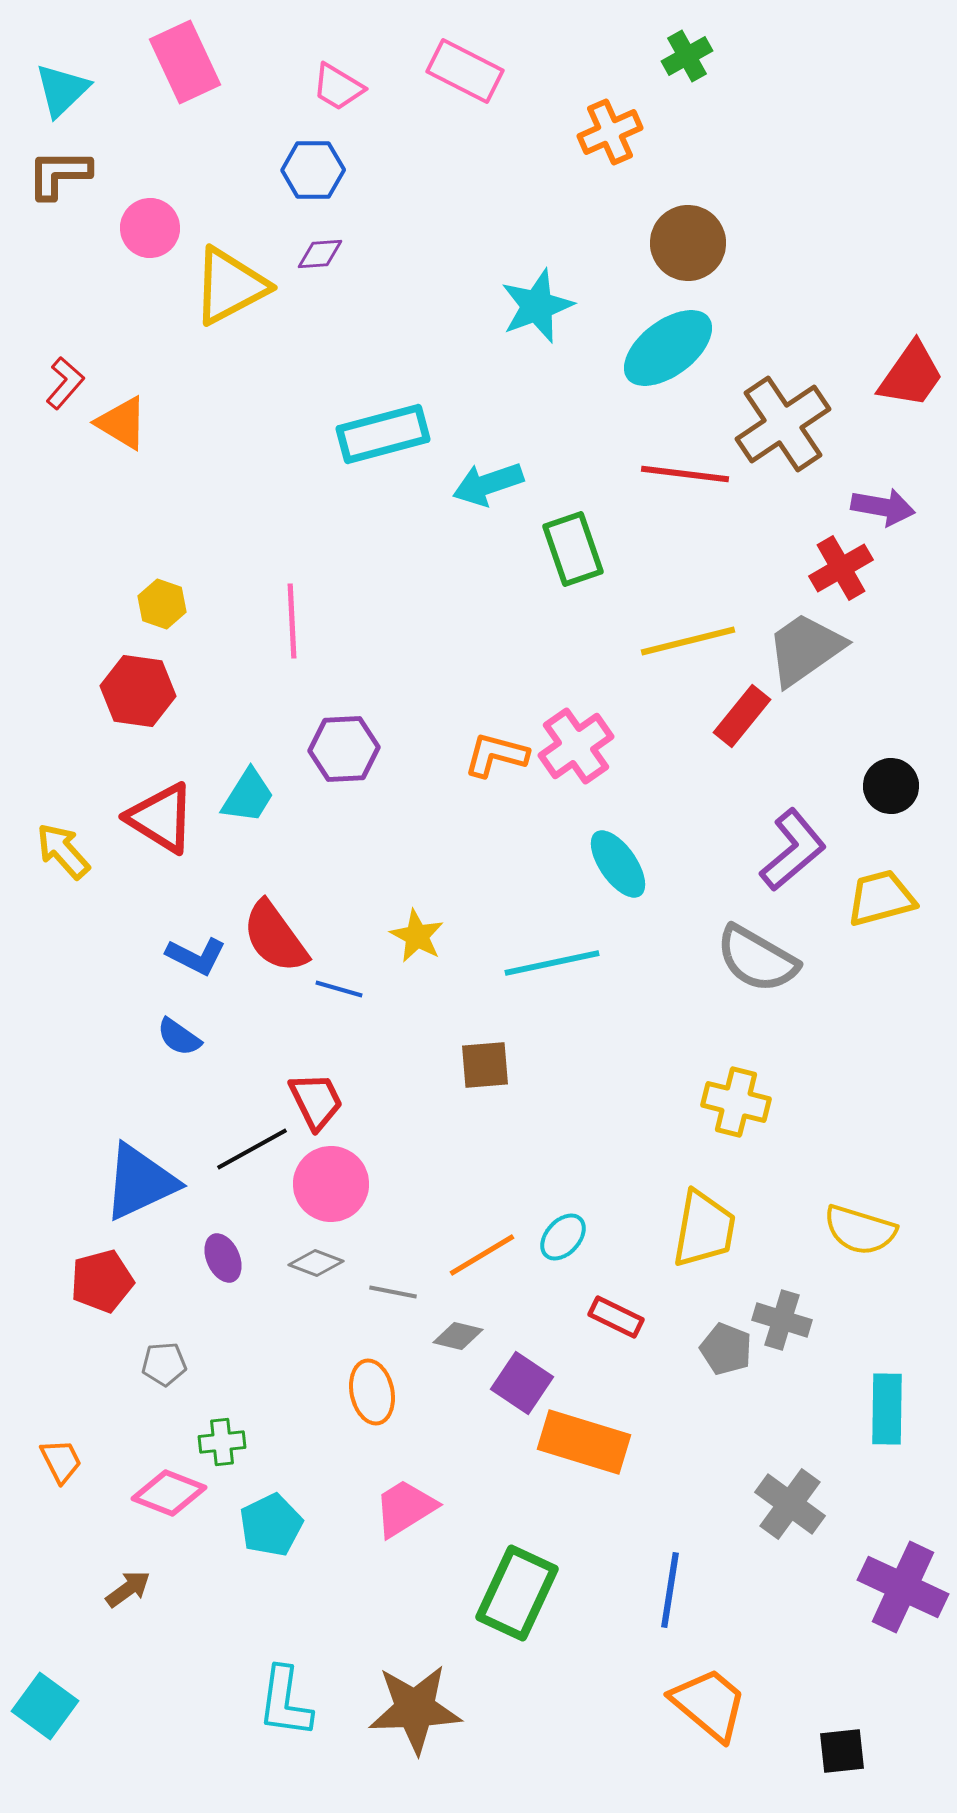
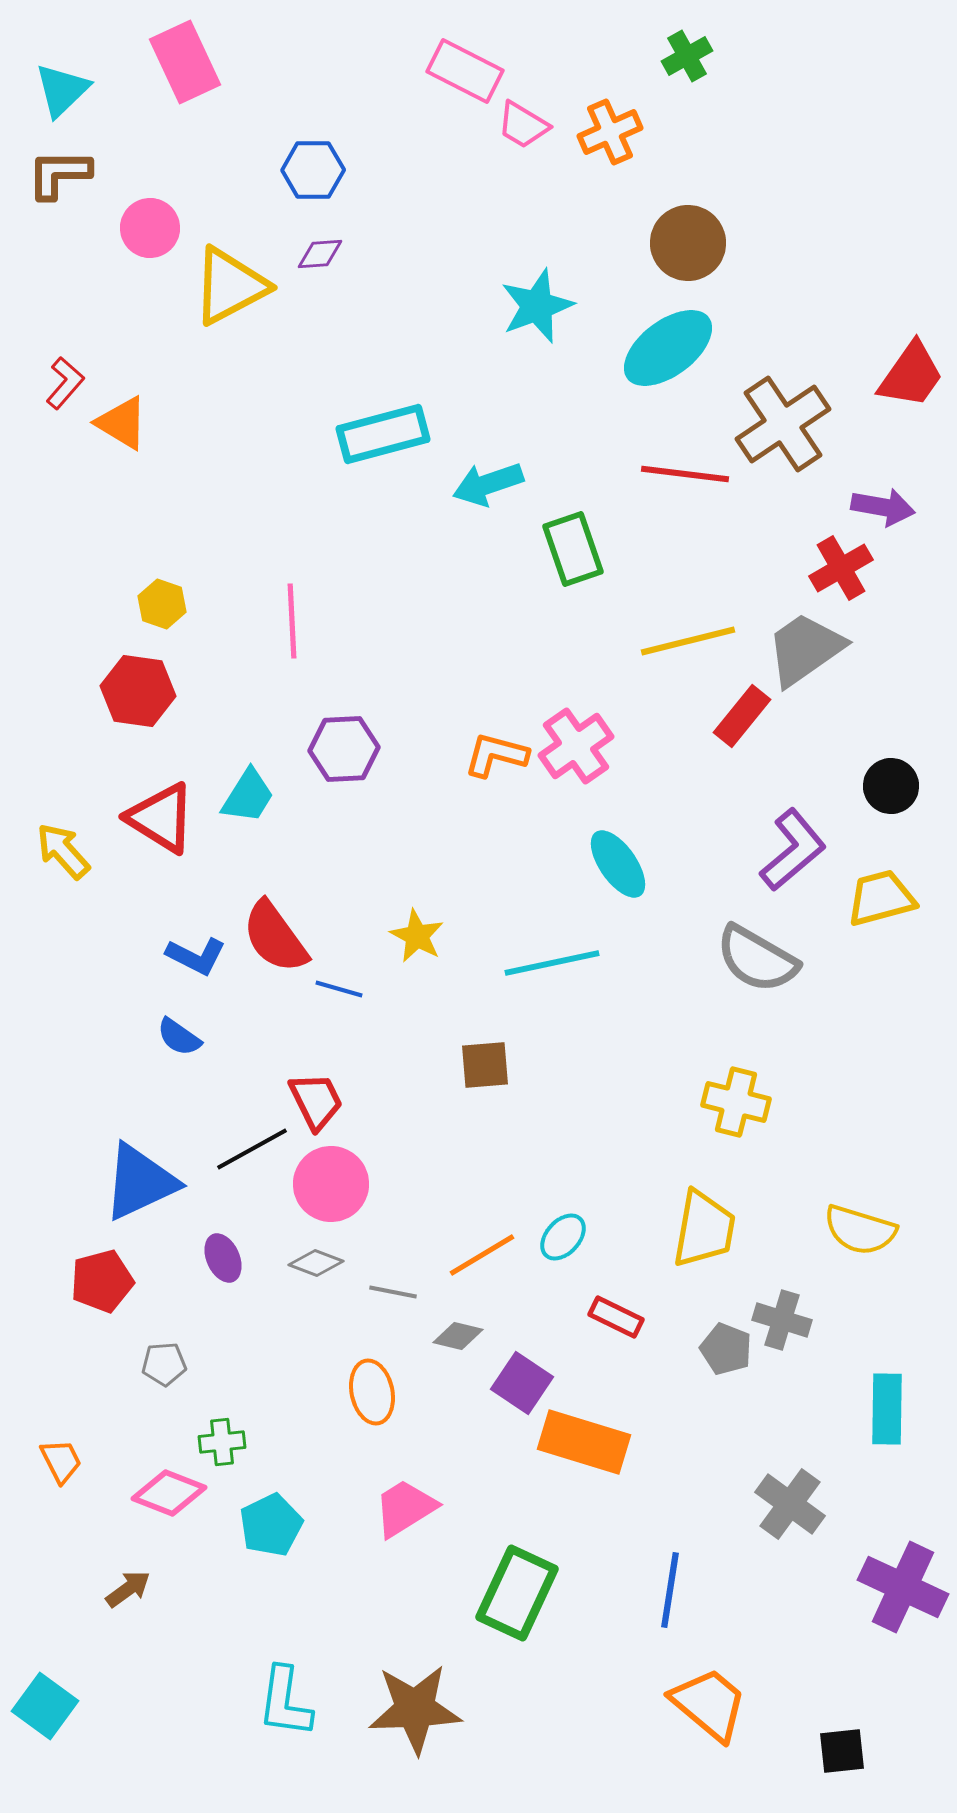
pink trapezoid at (338, 87): moved 185 px right, 38 px down
